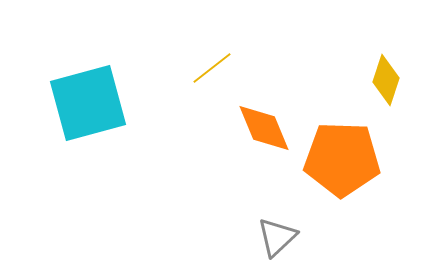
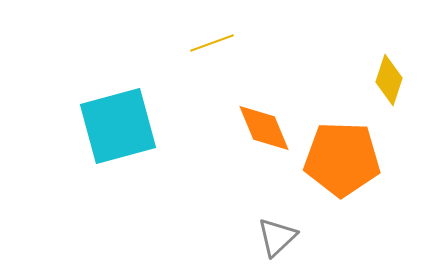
yellow line: moved 25 px up; rotated 18 degrees clockwise
yellow diamond: moved 3 px right
cyan square: moved 30 px right, 23 px down
